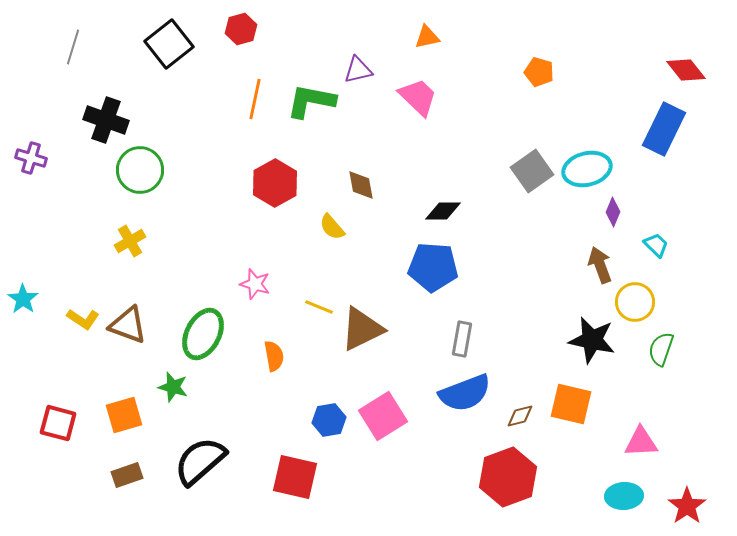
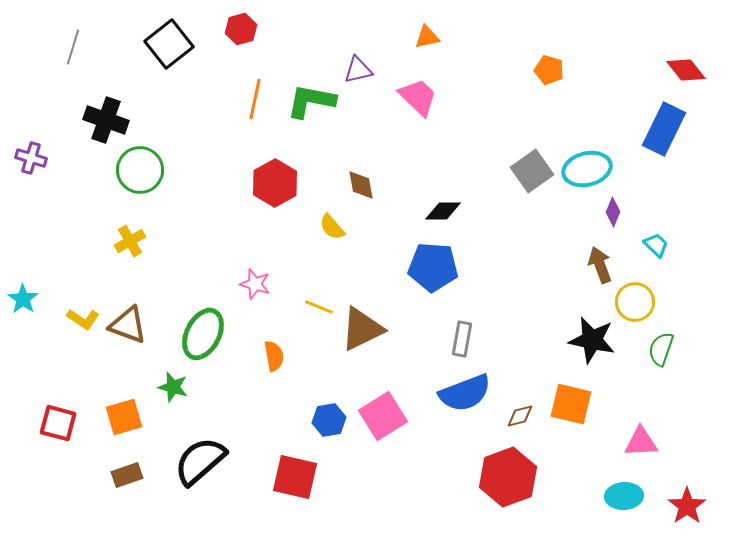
orange pentagon at (539, 72): moved 10 px right, 2 px up
orange square at (124, 415): moved 2 px down
